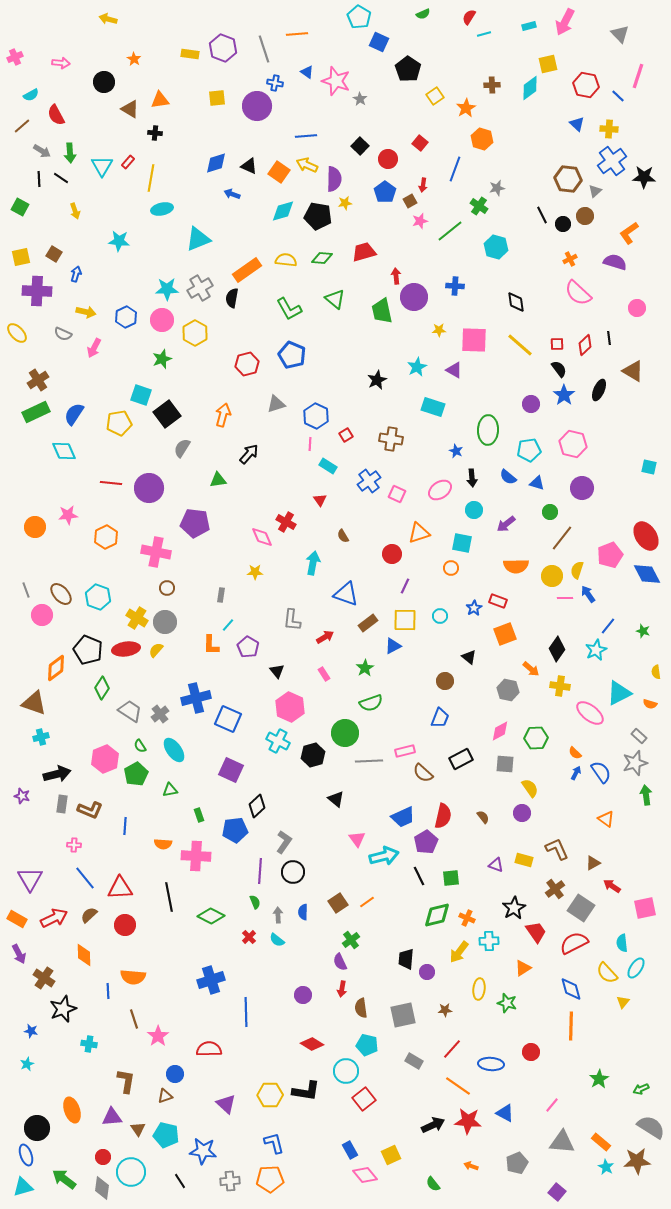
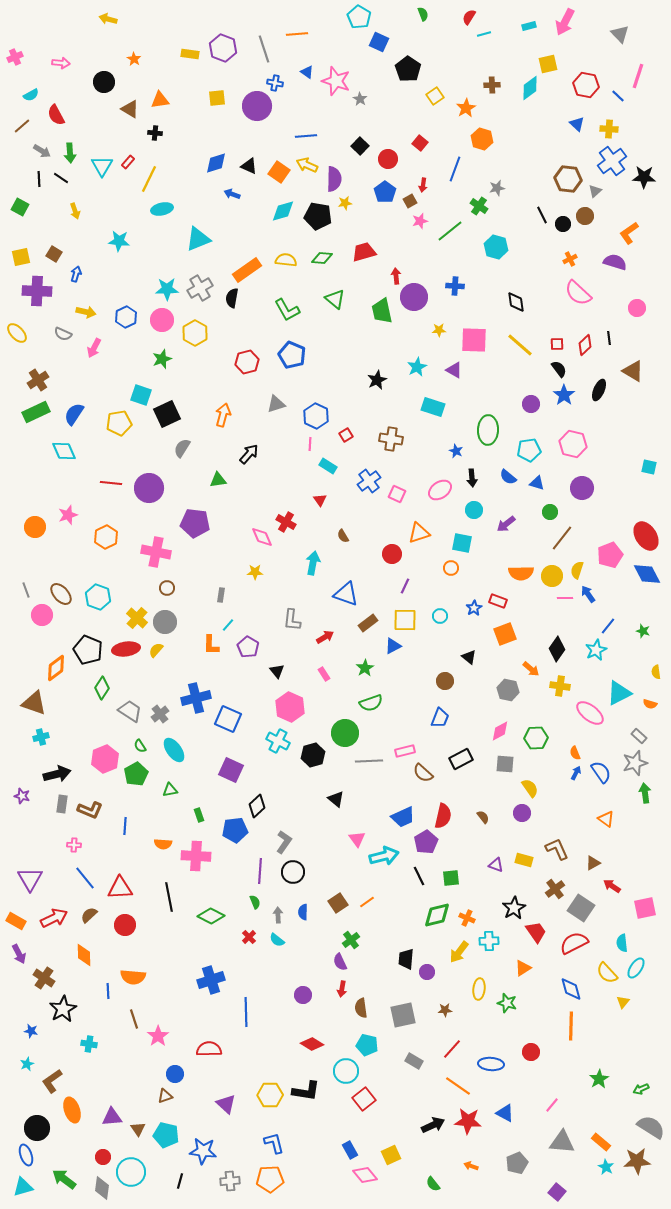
green semicircle at (423, 14): rotated 88 degrees counterclockwise
yellow line at (151, 178): moved 2 px left, 1 px down; rotated 16 degrees clockwise
green L-shape at (289, 309): moved 2 px left, 1 px down
red hexagon at (247, 364): moved 2 px up
black square at (167, 414): rotated 12 degrees clockwise
pink star at (68, 515): rotated 12 degrees counterclockwise
orange semicircle at (516, 566): moved 5 px right, 7 px down
yellow cross at (137, 618): rotated 10 degrees clockwise
orange semicircle at (575, 753): rotated 24 degrees clockwise
green arrow at (646, 795): moved 1 px left, 2 px up
orange rectangle at (17, 919): moved 1 px left, 2 px down
black star at (63, 1009): rotated 8 degrees counterclockwise
brown L-shape at (126, 1081): moved 74 px left; rotated 135 degrees counterclockwise
black line at (180, 1181): rotated 49 degrees clockwise
